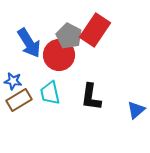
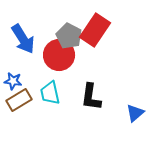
blue arrow: moved 6 px left, 4 px up
blue triangle: moved 1 px left, 3 px down
